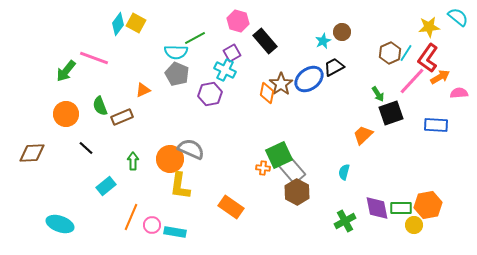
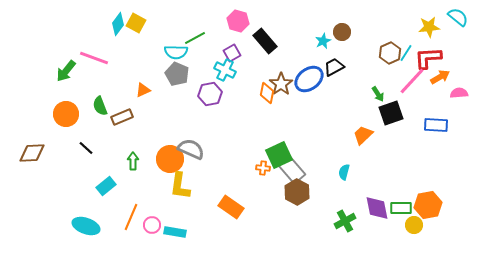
red L-shape at (428, 58): rotated 52 degrees clockwise
cyan ellipse at (60, 224): moved 26 px right, 2 px down
